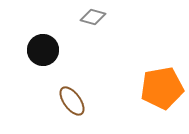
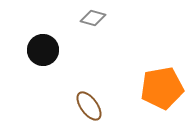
gray diamond: moved 1 px down
brown ellipse: moved 17 px right, 5 px down
